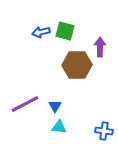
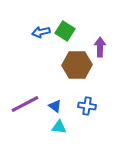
green square: rotated 18 degrees clockwise
blue triangle: rotated 24 degrees counterclockwise
blue cross: moved 17 px left, 25 px up
